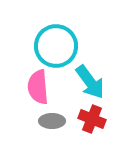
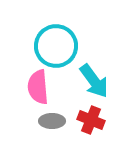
cyan arrow: moved 4 px right, 1 px up
red cross: moved 1 px left, 1 px down
